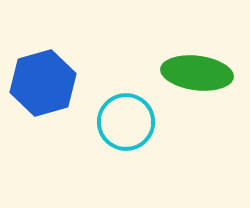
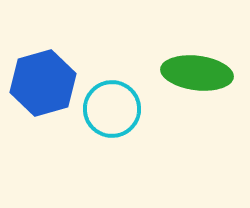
cyan circle: moved 14 px left, 13 px up
